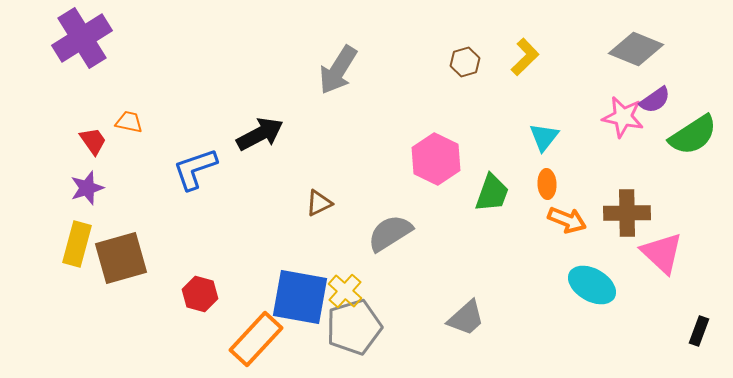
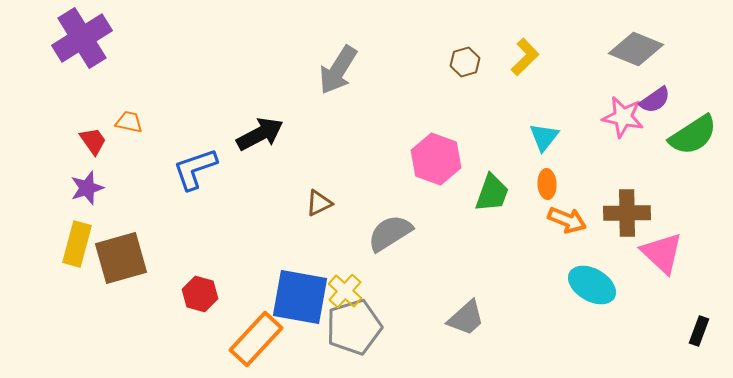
pink hexagon: rotated 6 degrees counterclockwise
